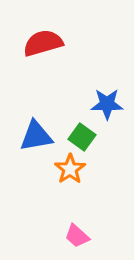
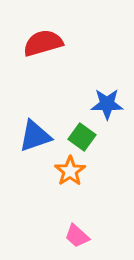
blue triangle: moved 1 px left; rotated 9 degrees counterclockwise
orange star: moved 2 px down
